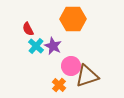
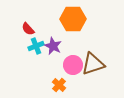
red semicircle: rotated 16 degrees counterclockwise
cyan cross: rotated 28 degrees clockwise
pink circle: moved 2 px right, 1 px up
brown triangle: moved 6 px right, 12 px up
